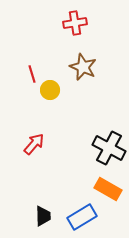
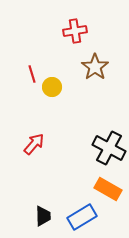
red cross: moved 8 px down
brown star: moved 12 px right; rotated 12 degrees clockwise
yellow circle: moved 2 px right, 3 px up
